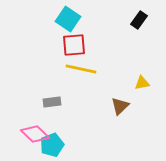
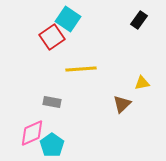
red square: moved 22 px left, 8 px up; rotated 30 degrees counterclockwise
yellow line: rotated 16 degrees counterclockwise
gray rectangle: rotated 18 degrees clockwise
brown triangle: moved 2 px right, 2 px up
pink diamond: moved 3 px left, 1 px up; rotated 68 degrees counterclockwise
cyan pentagon: rotated 15 degrees counterclockwise
